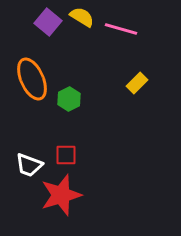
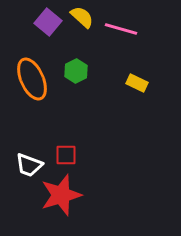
yellow semicircle: rotated 10 degrees clockwise
yellow rectangle: rotated 70 degrees clockwise
green hexagon: moved 7 px right, 28 px up
